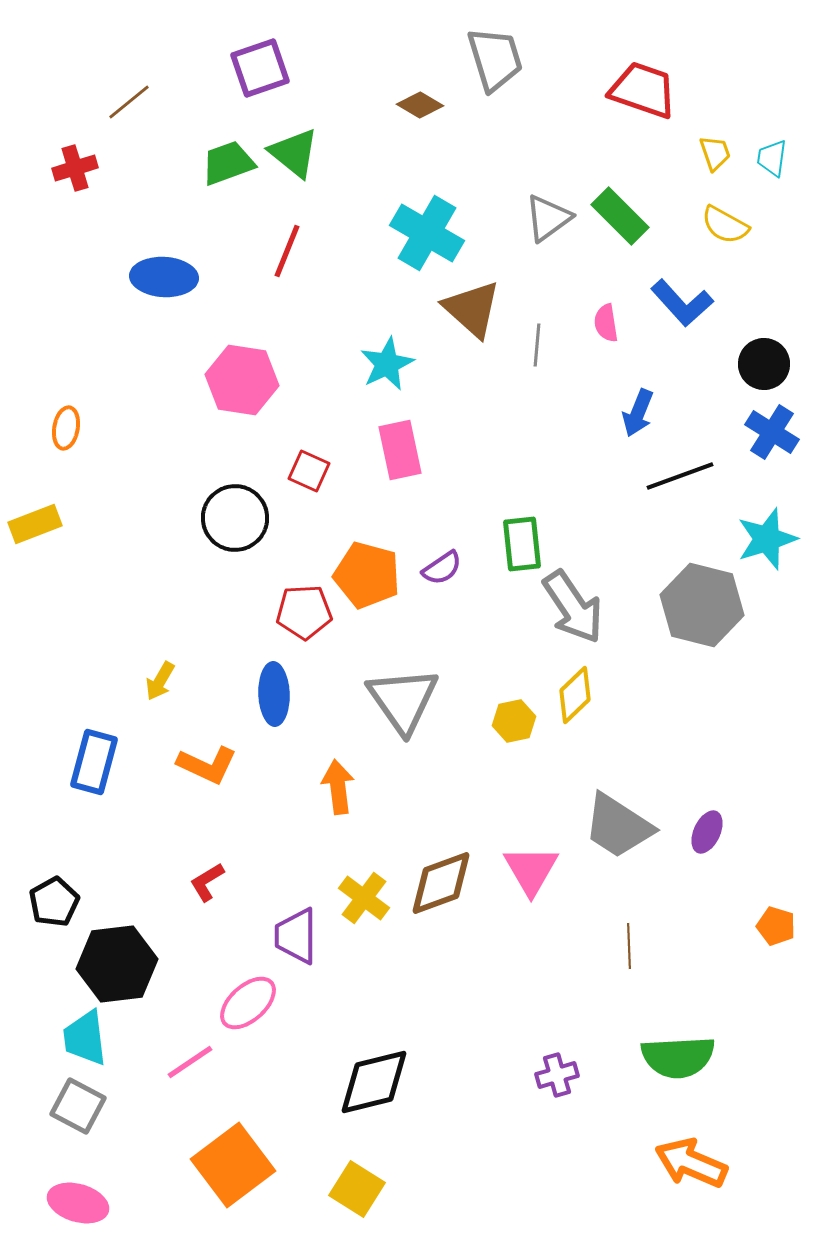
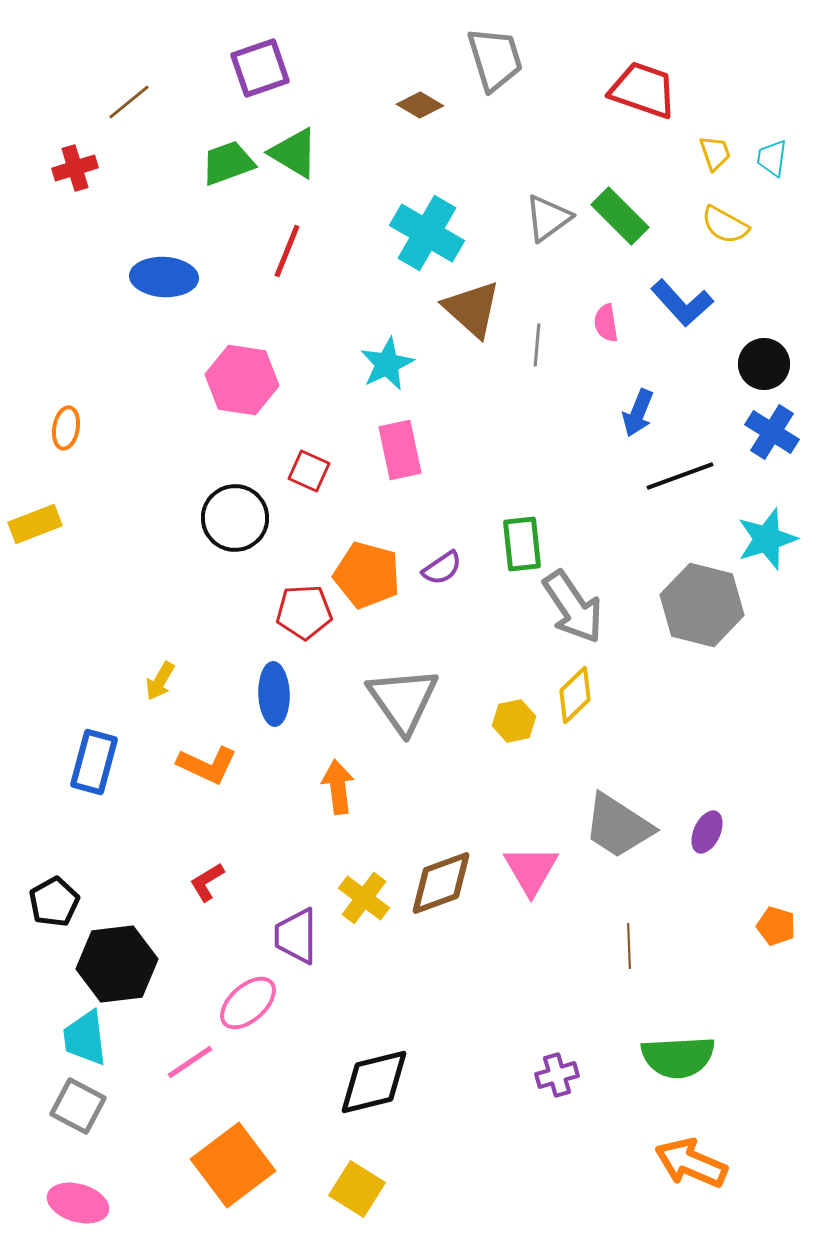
green triangle at (294, 153): rotated 8 degrees counterclockwise
